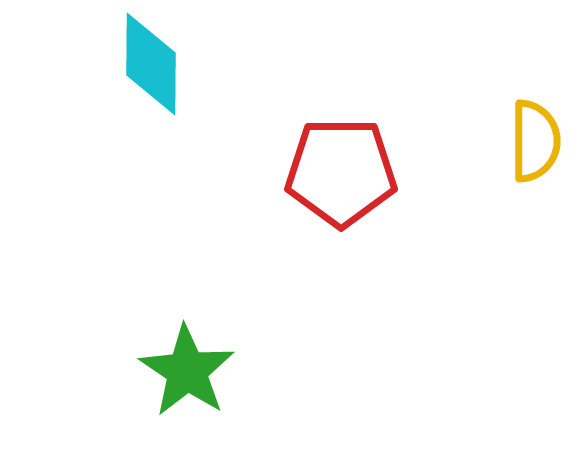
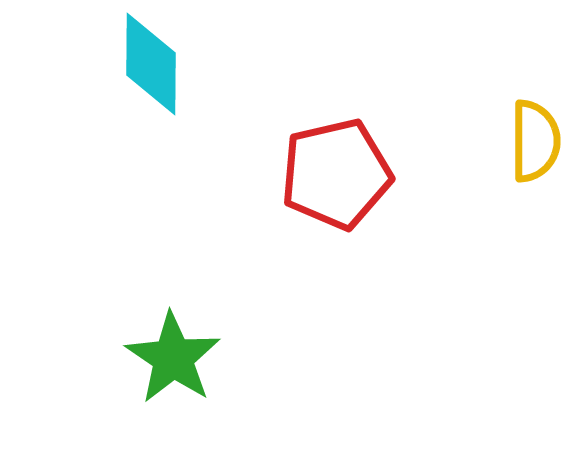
red pentagon: moved 5 px left, 2 px down; rotated 13 degrees counterclockwise
green star: moved 14 px left, 13 px up
